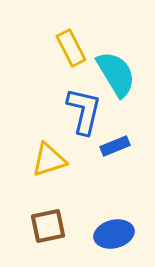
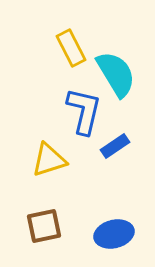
blue rectangle: rotated 12 degrees counterclockwise
brown square: moved 4 px left
